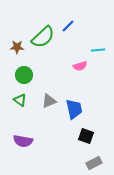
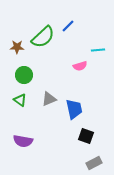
gray triangle: moved 2 px up
